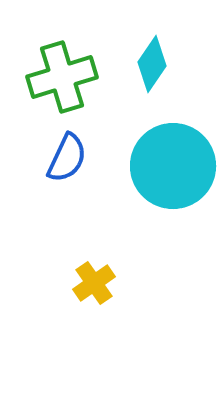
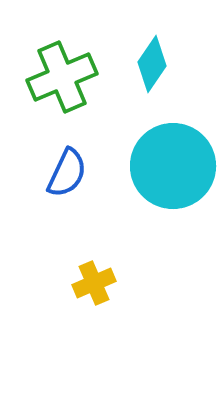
green cross: rotated 6 degrees counterclockwise
blue semicircle: moved 15 px down
yellow cross: rotated 12 degrees clockwise
